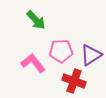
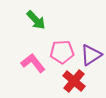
pink pentagon: moved 1 px right, 1 px down
red cross: rotated 20 degrees clockwise
